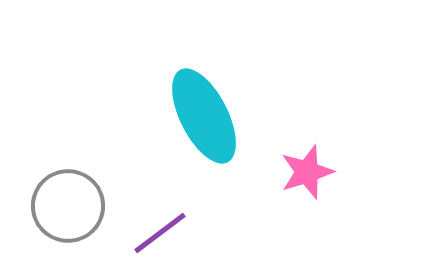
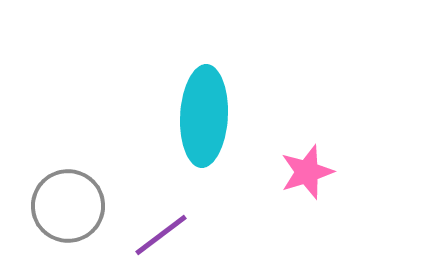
cyan ellipse: rotated 30 degrees clockwise
purple line: moved 1 px right, 2 px down
